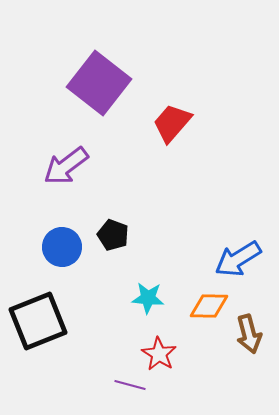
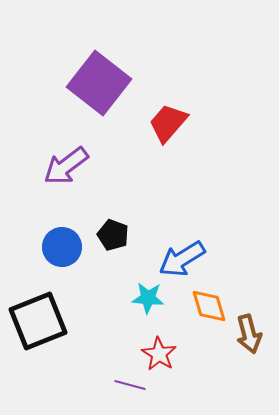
red trapezoid: moved 4 px left
blue arrow: moved 56 px left
orange diamond: rotated 72 degrees clockwise
